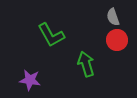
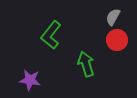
gray semicircle: rotated 48 degrees clockwise
green L-shape: rotated 68 degrees clockwise
